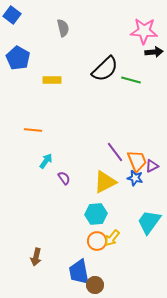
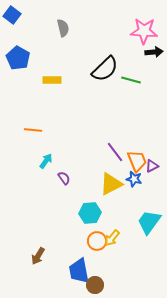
blue star: moved 1 px left, 1 px down
yellow triangle: moved 6 px right, 2 px down
cyan hexagon: moved 6 px left, 1 px up
brown arrow: moved 2 px right, 1 px up; rotated 18 degrees clockwise
blue trapezoid: moved 1 px up
